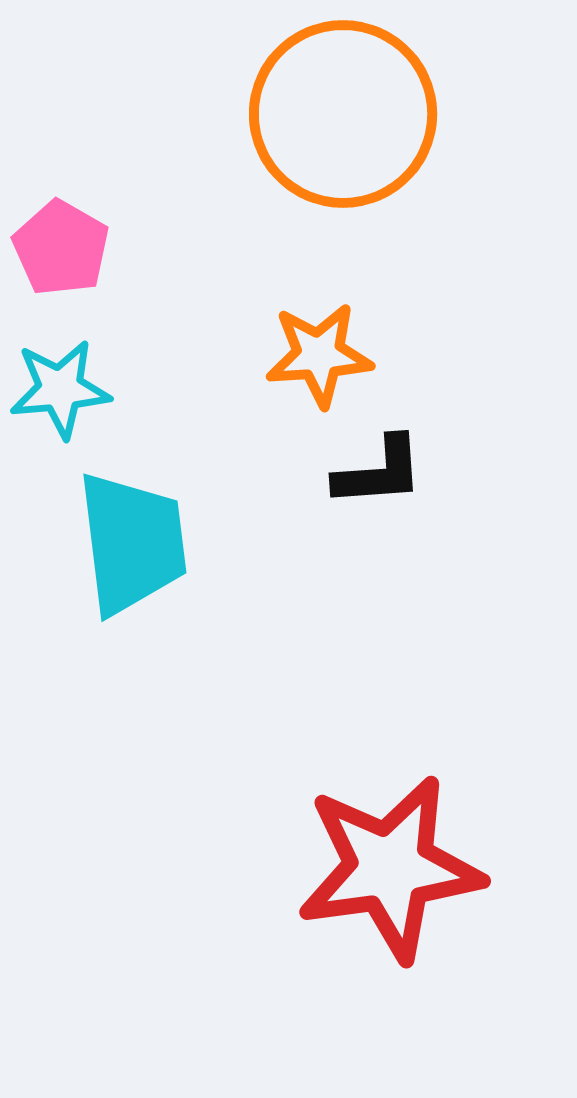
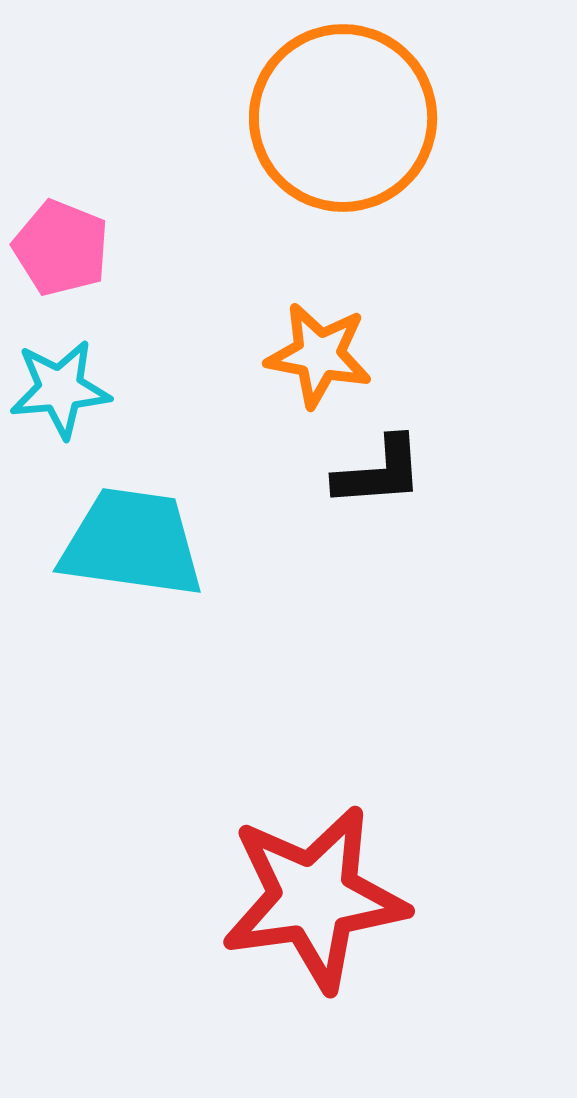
orange circle: moved 4 px down
pink pentagon: rotated 8 degrees counterclockwise
orange star: rotated 15 degrees clockwise
cyan trapezoid: rotated 75 degrees counterclockwise
red star: moved 76 px left, 30 px down
